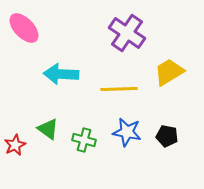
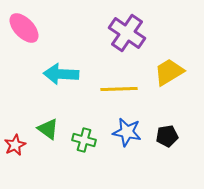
black pentagon: rotated 20 degrees counterclockwise
